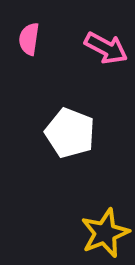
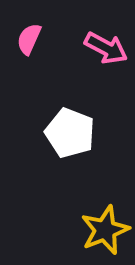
pink semicircle: rotated 16 degrees clockwise
yellow star: moved 3 px up
